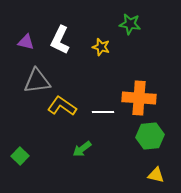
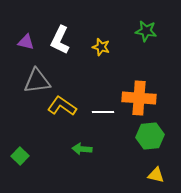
green star: moved 16 px right, 7 px down
green arrow: rotated 42 degrees clockwise
